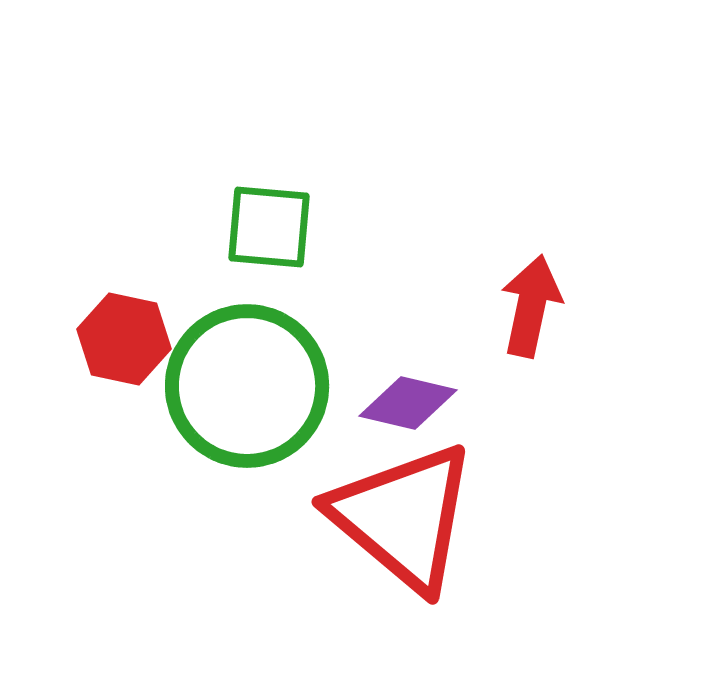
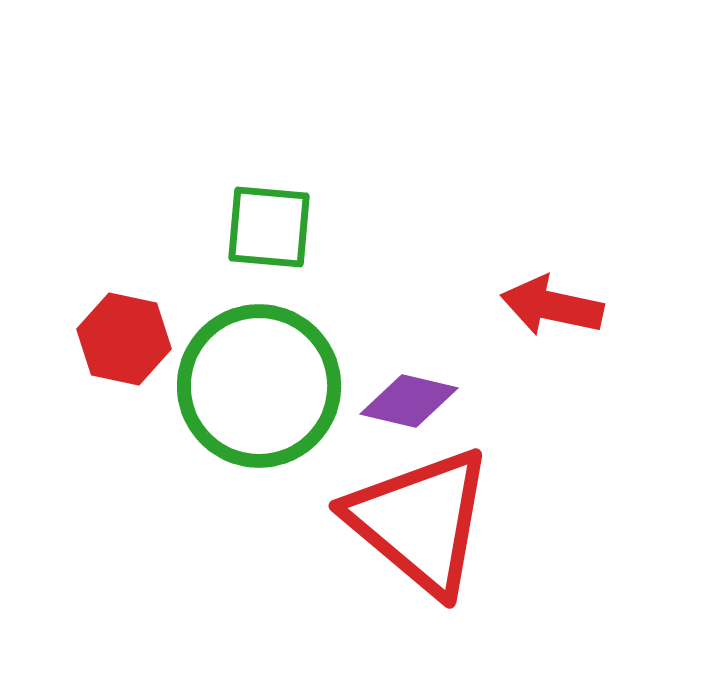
red arrow: moved 21 px right; rotated 90 degrees counterclockwise
green circle: moved 12 px right
purple diamond: moved 1 px right, 2 px up
red triangle: moved 17 px right, 4 px down
